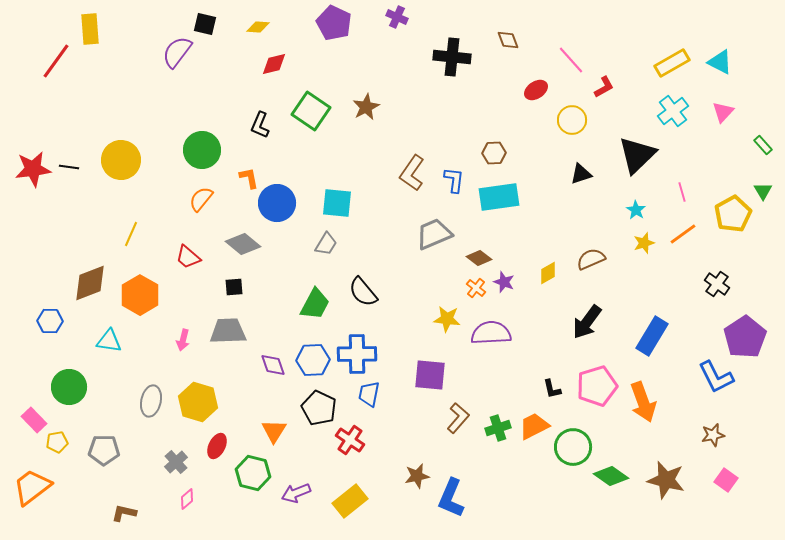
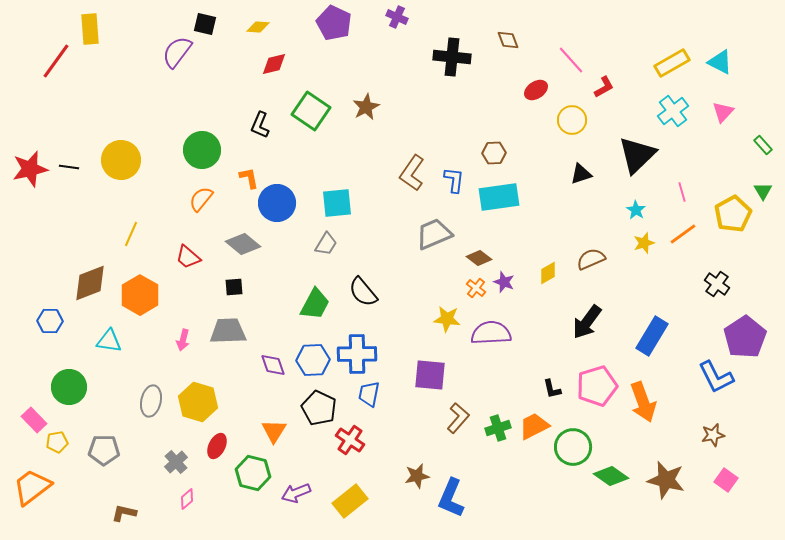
red star at (33, 169): moved 3 px left; rotated 6 degrees counterclockwise
cyan square at (337, 203): rotated 12 degrees counterclockwise
